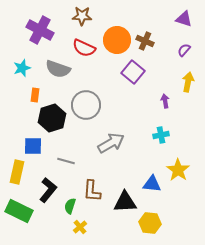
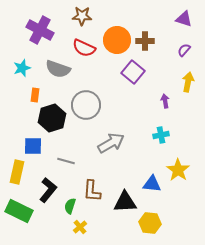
brown cross: rotated 24 degrees counterclockwise
